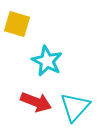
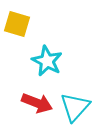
red arrow: moved 1 px right, 1 px down
